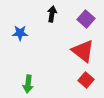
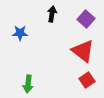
red square: moved 1 px right; rotated 14 degrees clockwise
